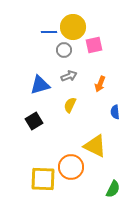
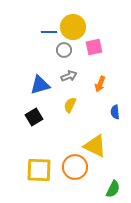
pink square: moved 2 px down
black square: moved 4 px up
orange circle: moved 4 px right
yellow square: moved 4 px left, 9 px up
